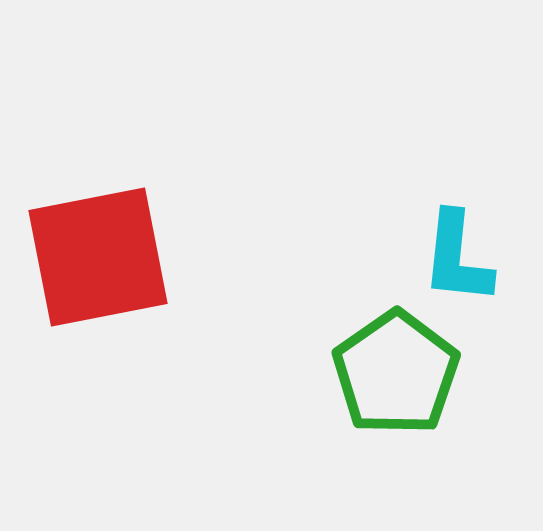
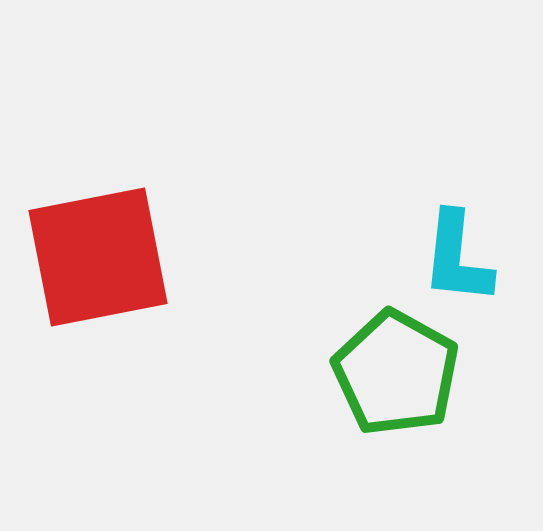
green pentagon: rotated 8 degrees counterclockwise
